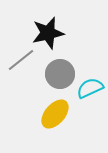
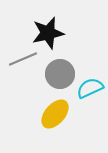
gray line: moved 2 px right, 1 px up; rotated 16 degrees clockwise
